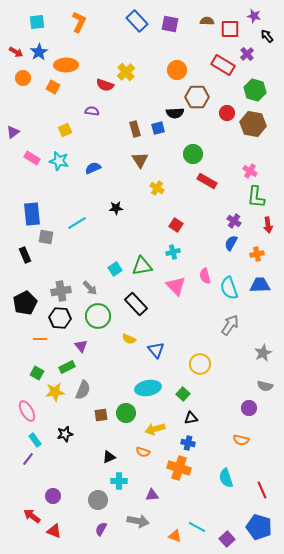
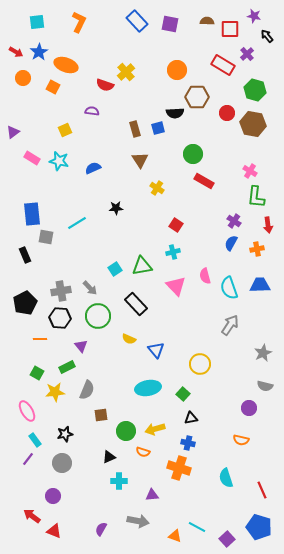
orange ellipse at (66, 65): rotated 20 degrees clockwise
red rectangle at (207, 181): moved 3 px left
orange cross at (257, 254): moved 5 px up
gray semicircle at (83, 390): moved 4 px right
green circle at (126, 413): moved 18 px down
gray circle at (98, 500): moved 36 px left, 37 px up
